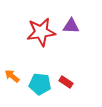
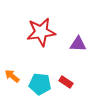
purple triangle: moved 7 px right, 18 px down
